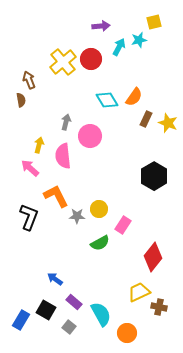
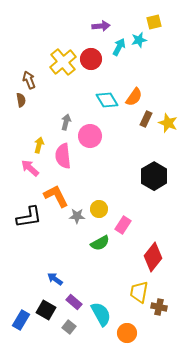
black L-shape: rotated 60 degrees clockwise
yellow trapezoid: rotated 55 degrees counterclockwise
